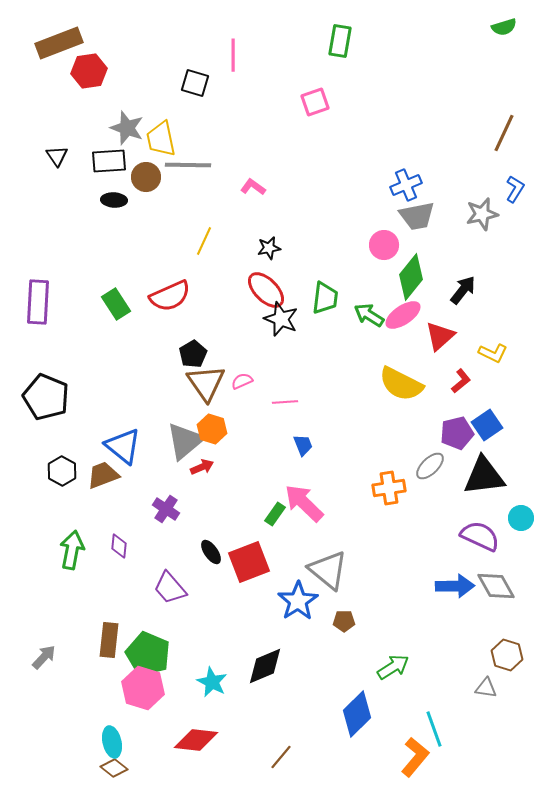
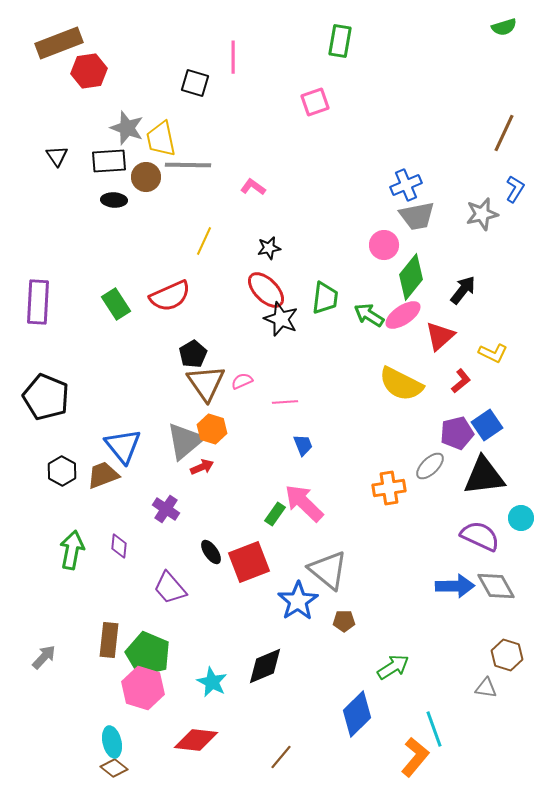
pink line at (233, 55): moved 2 px down
blue triangle at (123, 446): rotated 12 degrees clockwise
